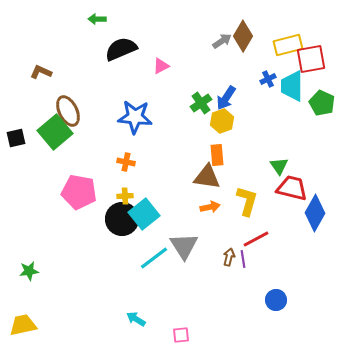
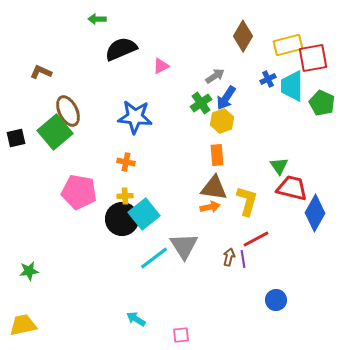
gray arrow: moved 7 px left, 35 px down
red square: moved 2 px right, 1 px up
brown triangle: moved 7 px right, 11 px down
